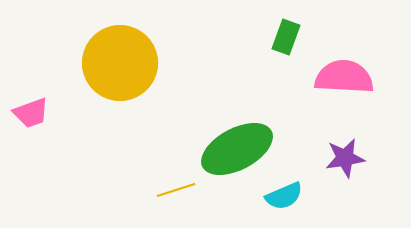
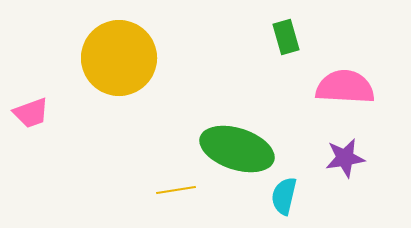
green rectangle: rotated 36 degrees counterclockwise
yellow circle: moved 1 px left, 5 px up
pink semicircle: moved 1 px right, 10 px down
green ellipse: rotated 46 degrees clockwise
yellow line: rotated 9 degrees clockwise
cyan semicircle: rotated 126 degrees clockwise
